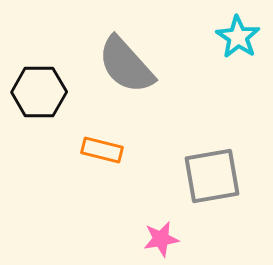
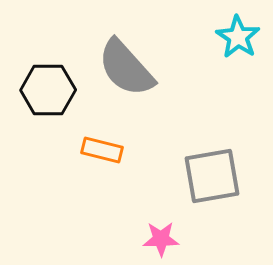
gray semicircle: moved 3 px down
black hexagon: moved 9 px right, 2 px up
pink star: rotated 9 degrees clockwise
